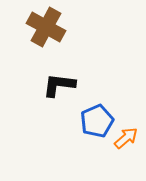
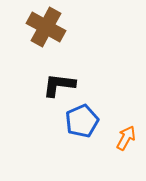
blue pentagon: moved 15 px left
orange arrow: rotated 20 degrees counterclockwise
